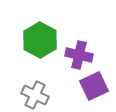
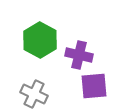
purple square: rotated 20 degrees clockwise
gray cross: moved 1 px left, 1 px up
